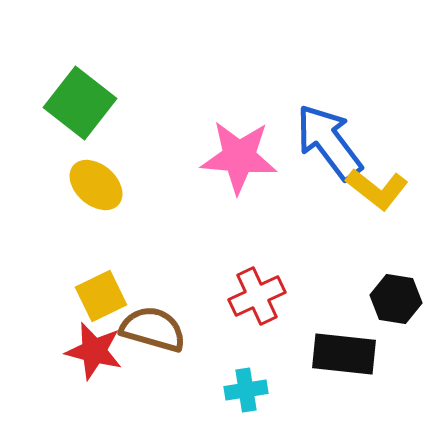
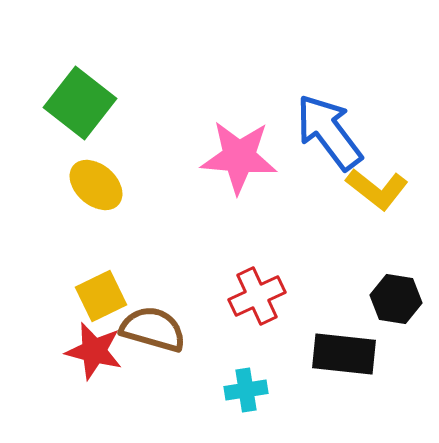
blue arrow: moved 10 px up
